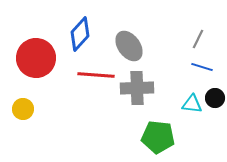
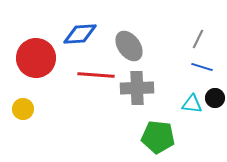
blue diamond: rotated 44 degrees clockwise
